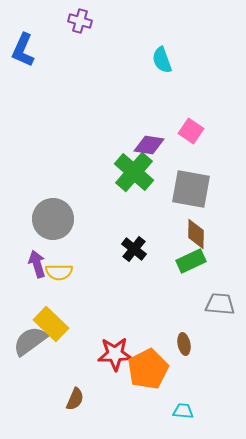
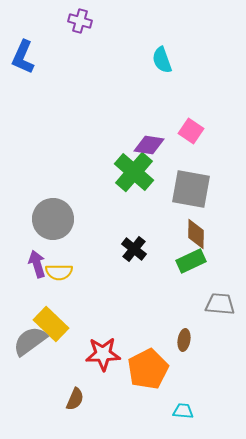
blue L-shape: moved 7 px down
brown ellipse: moved 4 px up; rotated 20 degrees clockwise
red star: moved 12 px left
